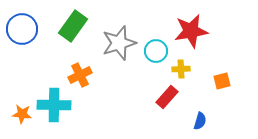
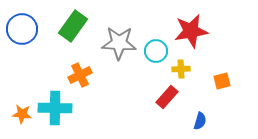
gray star: rotated 20 degrees clockwise
cyan cross: moved 1 px right, 3 px down
